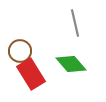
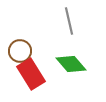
gray line: moved 6 px left, 2 px up
